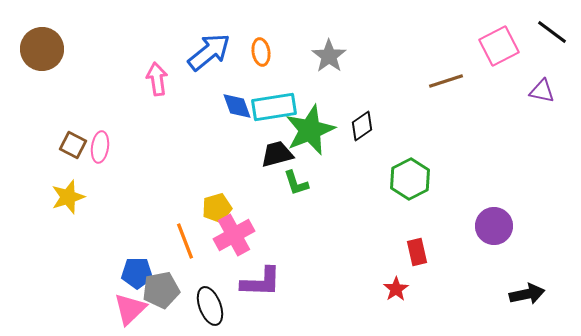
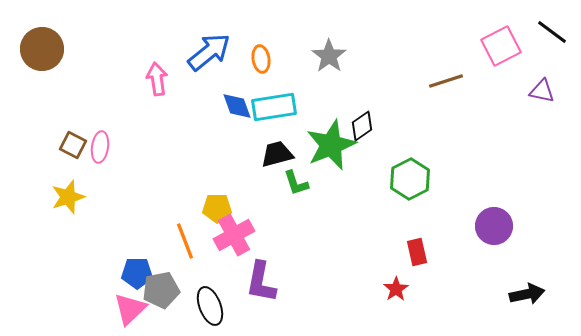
pink square: moved 2 px right
orange ellipse: moved 7 px down
green star: moved 21 px right, 15 px down
yellow pentagon: rotated 16 degrees clockwise
purple L-shape: rotated 99 degrees clockwise
